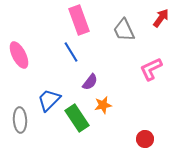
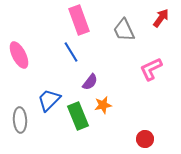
green rectangle: moved 1 px right, 2 px up; rotated 12 degrees clockwise
